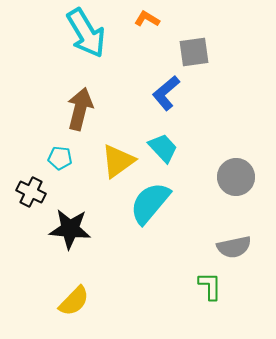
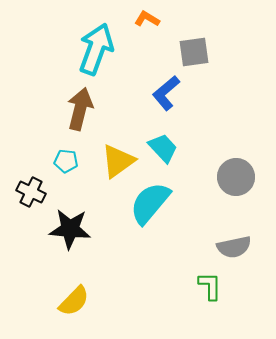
cyan arrow: moved 10 px right, 16 px down; rotated 129 degrees counterclockwise
cyan pentagon: moved 6 px right, 3 px down
